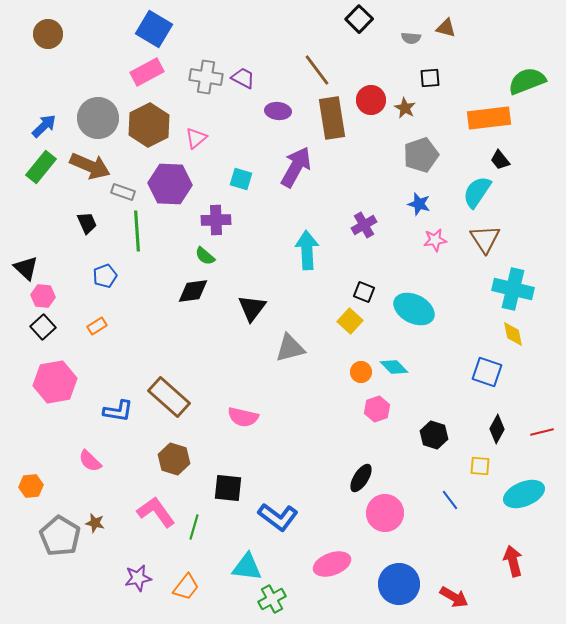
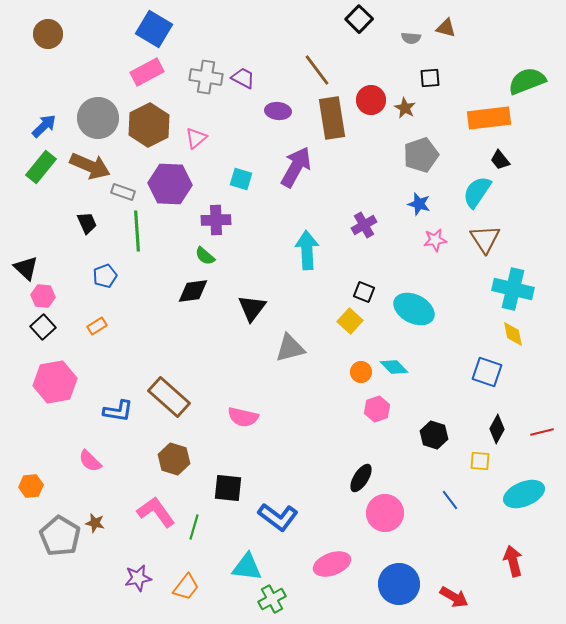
yellow square at (480, 466): moved 5 px up
